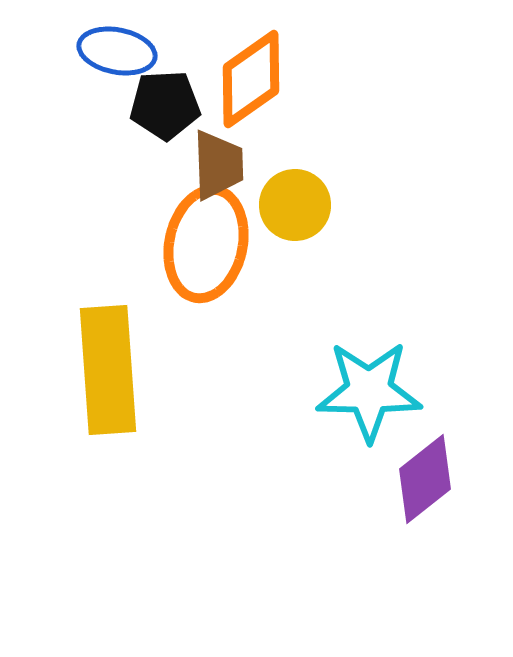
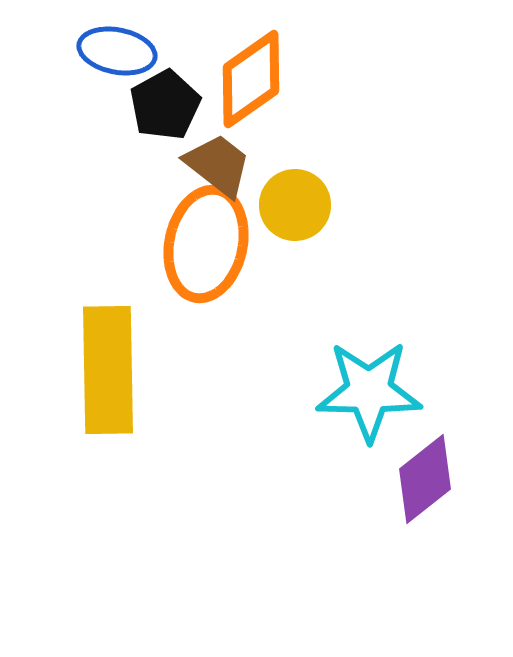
black pentagon: rotated 26 degrees counterclockwise
brown trapezoid: rotated 50 degrees counterclockwise
yellow rectangle: rotated 3 degrees clockwise
